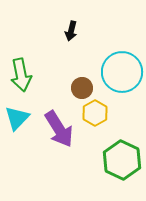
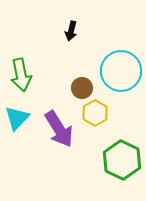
cyan circle: moved 1 px left, 1 px up
